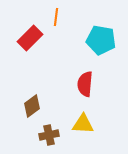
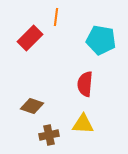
brown diamond: rotated 55 degrees clockwise
